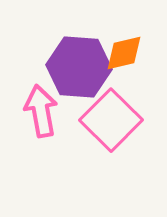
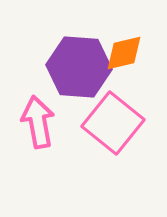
pink arrow: moved 3 px left, 11 px down
pink square: moved 2 px right, 3 px down; rotated 6 degrees counterclockwise
